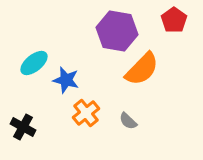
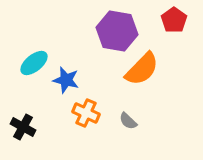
orange cross: rotated 28 degrees counterclockwise
